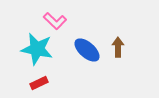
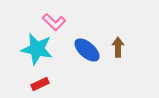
pink L-shape: moved 1 px left, 1 px down
red rectangle: moved 1 px right, 1 px down
